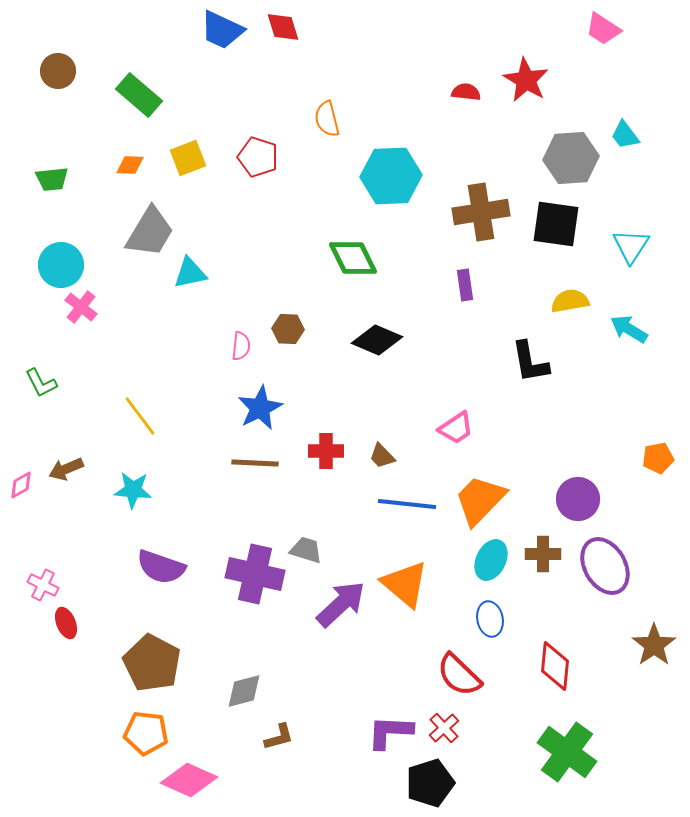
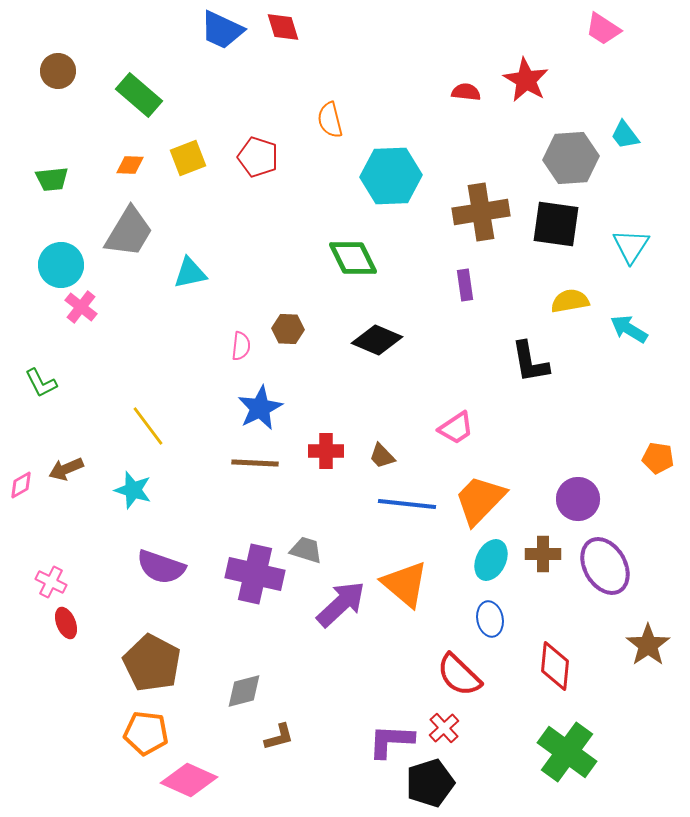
orange semicircle at (327, 119): moved 3 px right, 1 px down
gray trapezoid at (150, 232): moved 21 px left
yellow line at (140, 416): moved 8 px right, 10 px down
orange pentagon at (658, 458): rotated 20 degrees clockwise
cyan star at (133, 490): rotated 12 degrees clockwise
pink cross at (43, 585): moved 8 px right, 3 px up
brown star at (654, 645): moved 6 px left
purple L-shape at (390, 732): moved 1 px right, 9 px down
